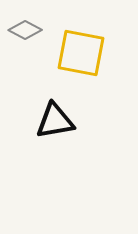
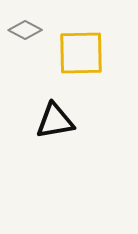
yellow square: rotated 12 degrees counterclockwise
